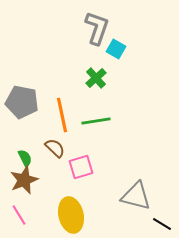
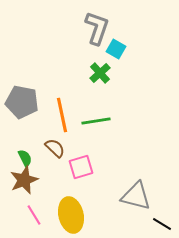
green cross: moved 4 px right, 5 px up
pink line: moved 15 px right
